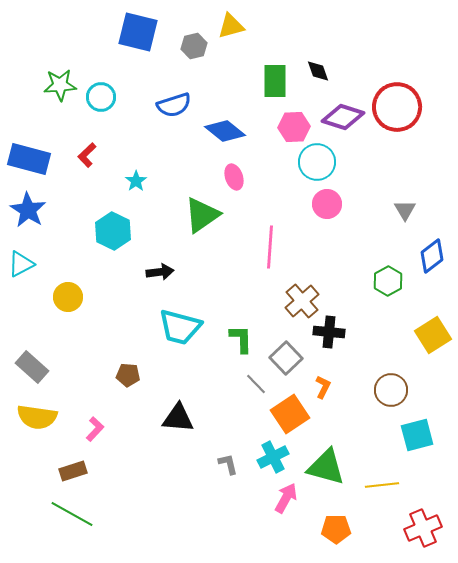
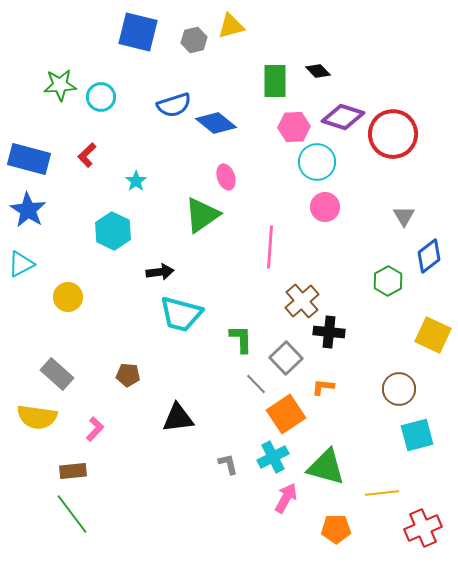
gray hexagon at (194, 46): moved 6 px up
black diamond at (318, 71): rotated 25 degrees counterclockwise
red circle at (397, 107): moved 4 px left, 27 px down
blue diamond at (225, 131): moved 9 px left, 8 px up
pink ellipse at (234, 177): moved 8 px left
pink circle at (327, 204): moved 2 px left, 3 px down
gray triangle at (405, 210): moved 1 px left, 6 px down
blue diamond at (432, 256): moved 3 px left
cyan trapezoid at (180, 327): moved 1 px right, 13 px up
yellow square at (433, 335): rotated 33 degrees counterclockwise
gray rectangle at (32, 367): moved 25 px right, 7 px down
orange L-shape at (323, 387): rotated 110 degrees counterclockwise
brown circle at (391, 390): moved 8 px right, 1 px up
orange square at (290, 414): moved 4 px left
black triangle at (178, 418): rotated 12 degrees counterclockwise
brown rectangle at (73, 471): rotated 12 degrees clockwise
yellow line at (382, 485): moved 8 px down
green line at (72, 514): rotated 24 degrees clockwise
